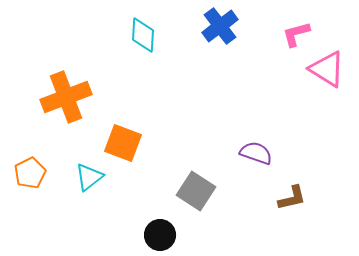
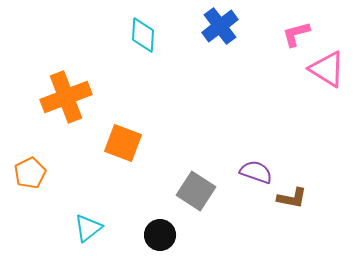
purple semicircle: moved 19 px down
cyan triangle: moved 1 px left, 51 px down
brown L-shape: rotated 24 degrees clockwise
